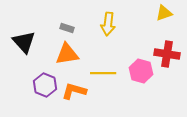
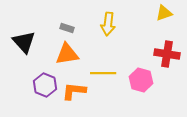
pink hexagon: moved 9 px down
orange L-shape: rotated 10 degrees counterclockwise
